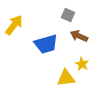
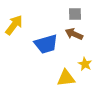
gray square: moved 7 px right, 1 px up; rotated 24 degrees counterclockwise
brown arrow: moved 5 px left, 2 px up
yellow star: moved 3 px right
